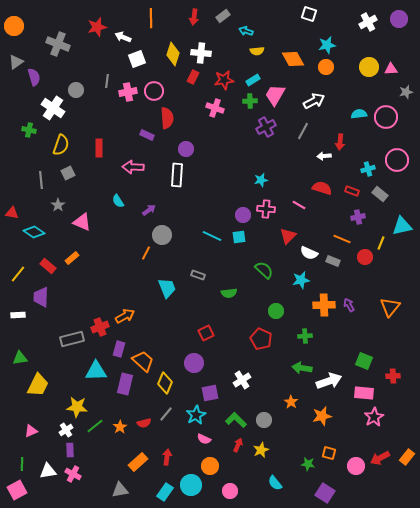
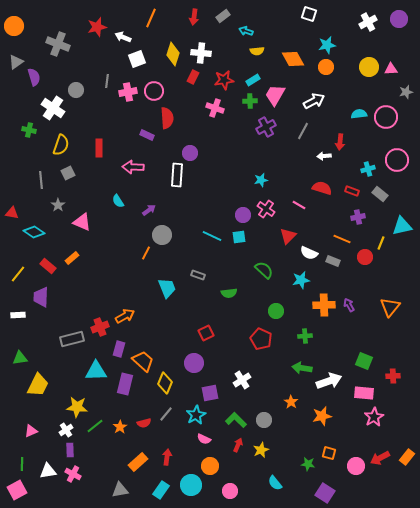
orange line at (151, 18): rotated 24 degrees clockwise
purple circle at (186, 149): moved 4 px right, 4 px down
pink cross at (266, 209): rotated 30 degrees clockwise
cyan rectangle at (165, 492): moved 4 px left, 2 px up
